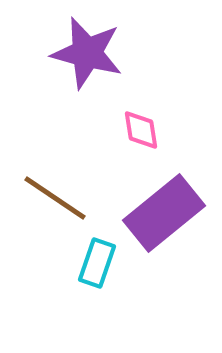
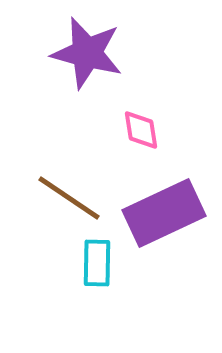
brown line: moved 14 px right
purple rectangle: rotated 14 degrees clockwise
cyan rectangle: rotated 18 degrees counterclockwise
